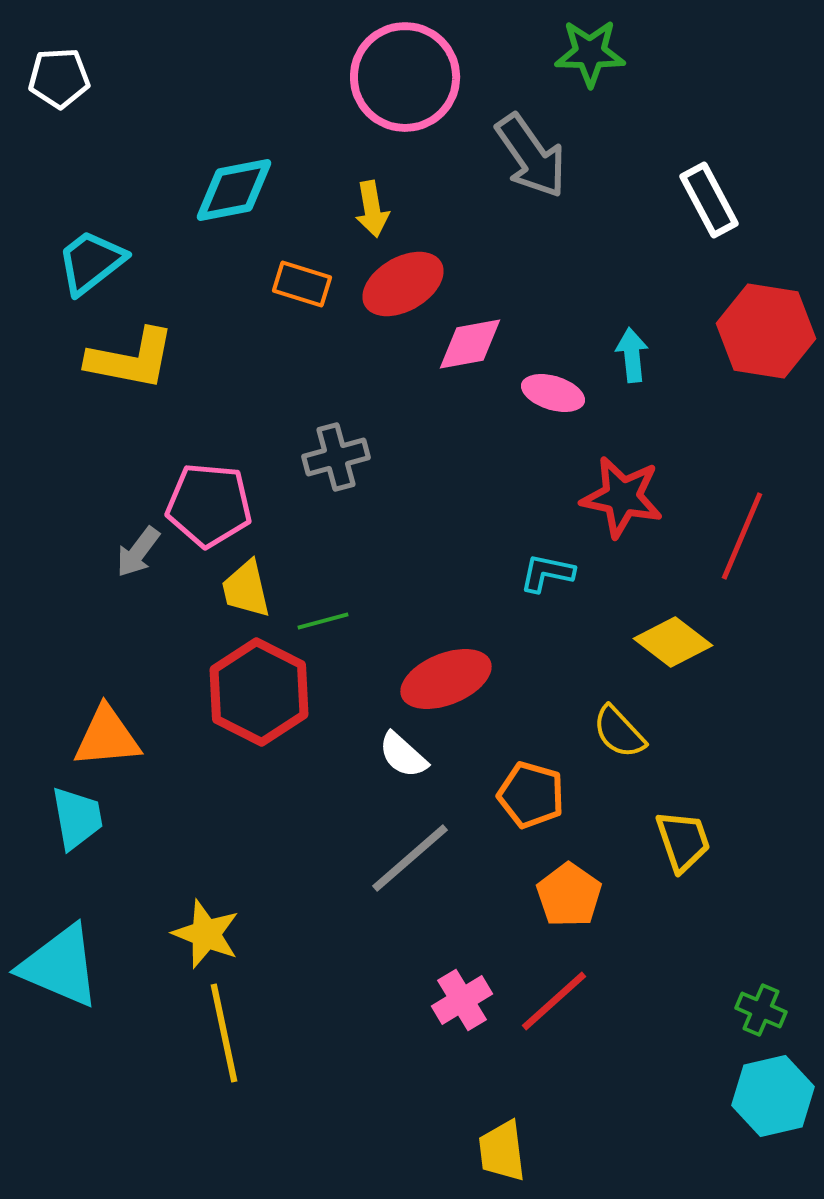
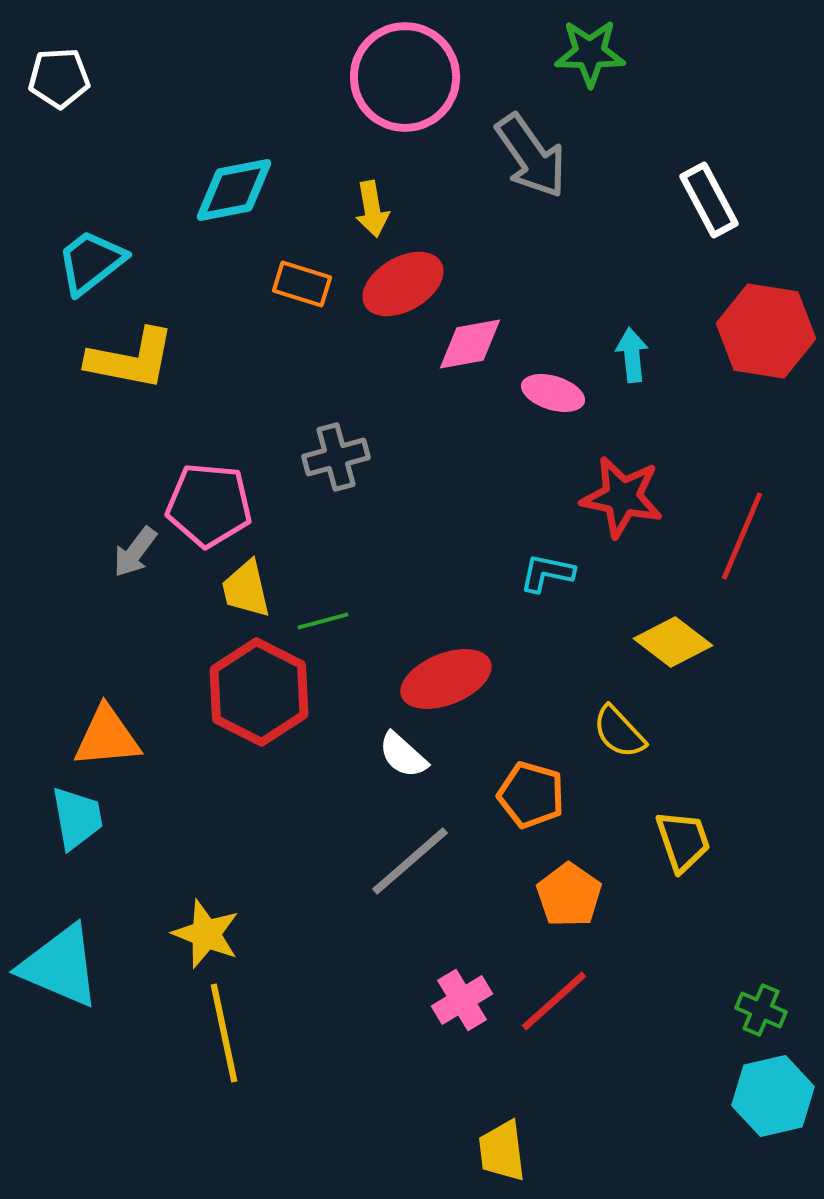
gray arrow at (138, 552): moved 3 px left
gray line at (410, 858): moved 3 px down
